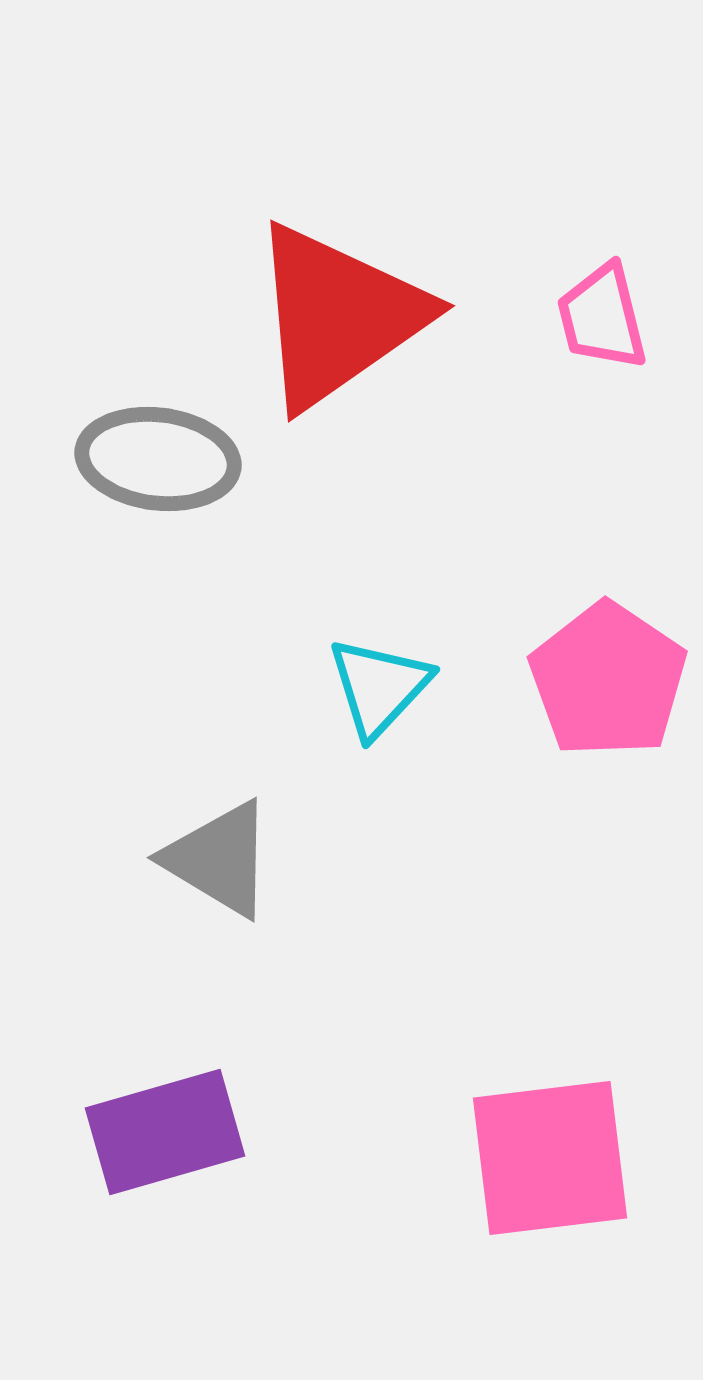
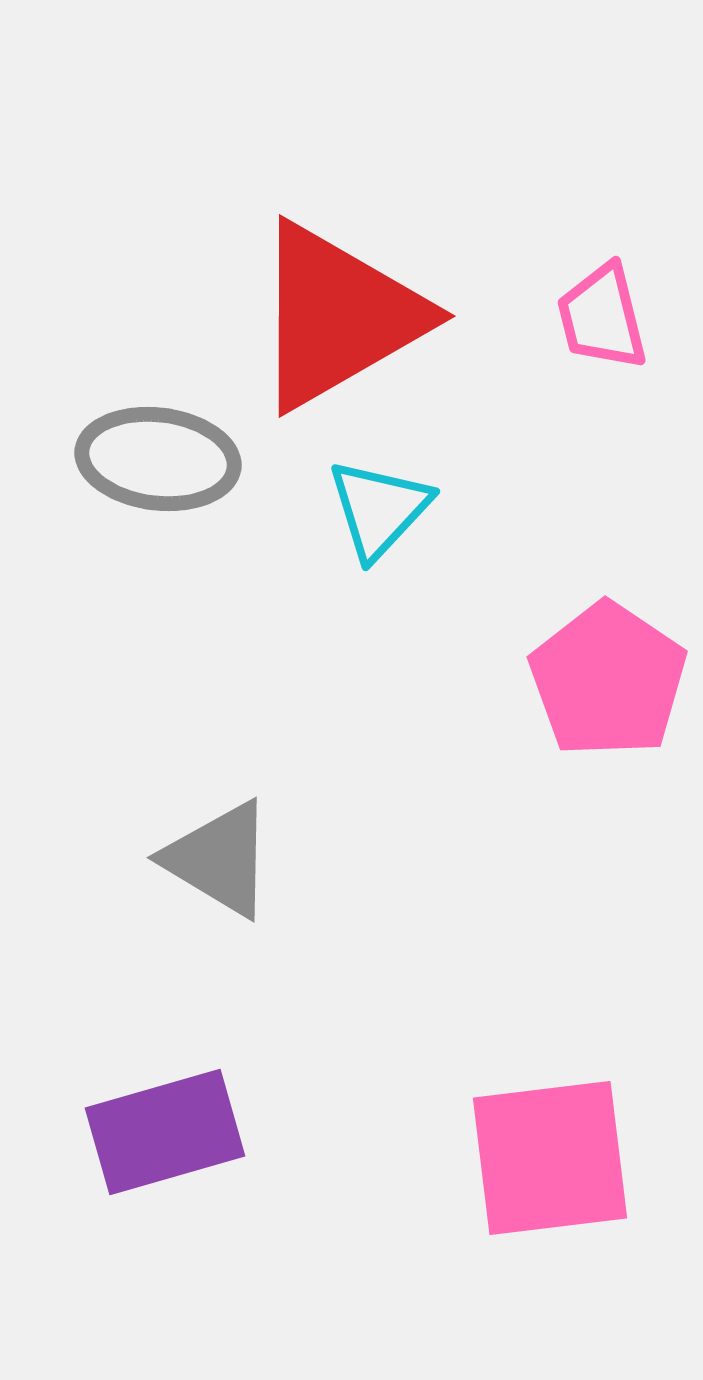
red triangle: rotated 5 degrees clockwise
cyan triangle: moved 178 px up
